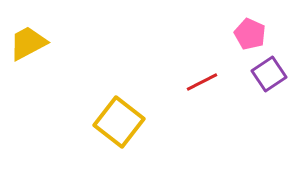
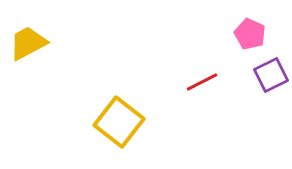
purple square: moved 2 px right, 1 px down; rotated 8 degrees clockwise
